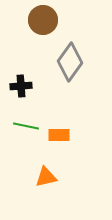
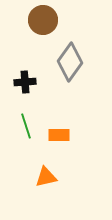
black cross: moved 4 px right, 4 px up
green line: rotated 60 degrees clockwise
